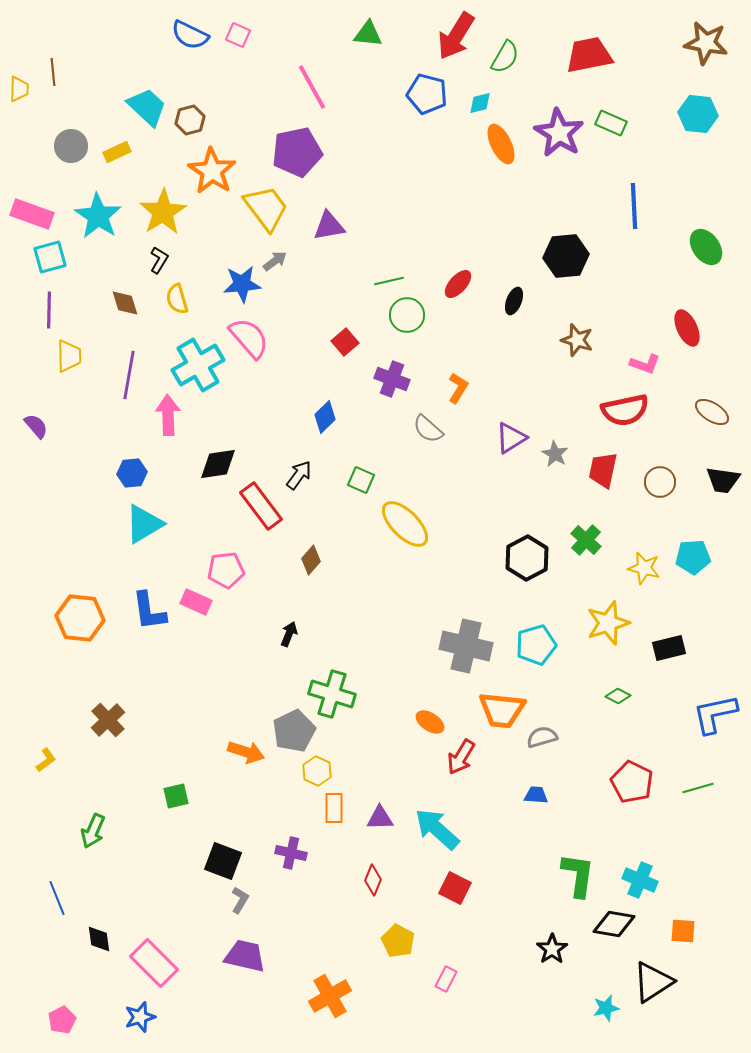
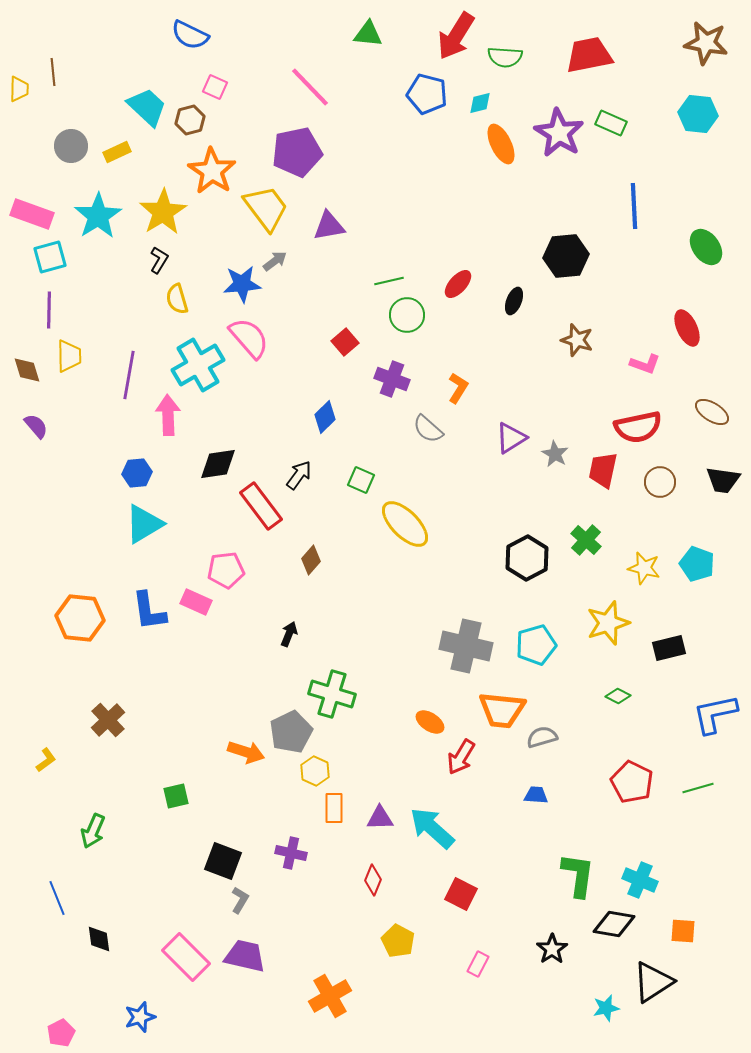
pink square at (238, 35): moved 23 px left, 52 px down
green semicircle at (505, 57): rotated 64 degrees clockwise
pink line at (312, 87): moved 2 px left; rotated 15 degrees counterclockwise
cyan star at (98, 216): rotated 6 degrees clockwise
brown diamond at (125, 303): moved 98 px left, 67 px down
red semicircle at (625, 410): moved 13 px right, 17 px down
blue hexagon at (132, 473): moved 5 px right
cyan pentagon at (693, 557): moved 4 px right, 7 px down; rotated 24 degrees clockwise
gray pentagon at (294, 731): moved 3 px left, 1 px down
yellow hexagon at (317, 771): moved 2 px left
cyan arrow at (437, 829): moved 5 px left, 1 px up
red square at (455, 888): moved 6 px right, 6 px down
pink rectangle at (154, 963): moved 32 px right, 6 px up
pink rectangle at (446, 979): moved 32 px right, 15 px up
pink pentagon at (62, 1020): moved 1 px left, 13 px down
